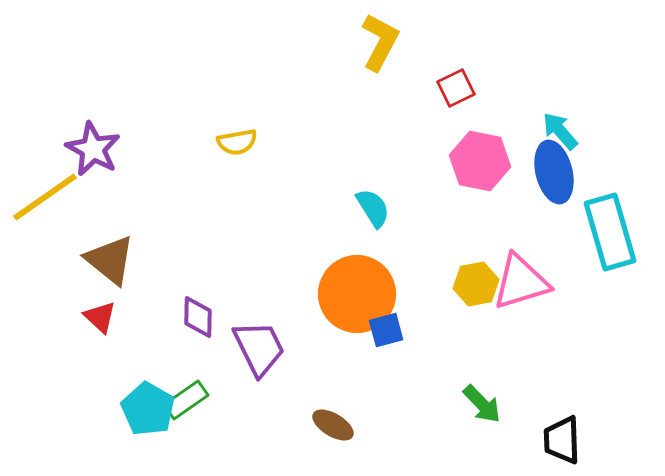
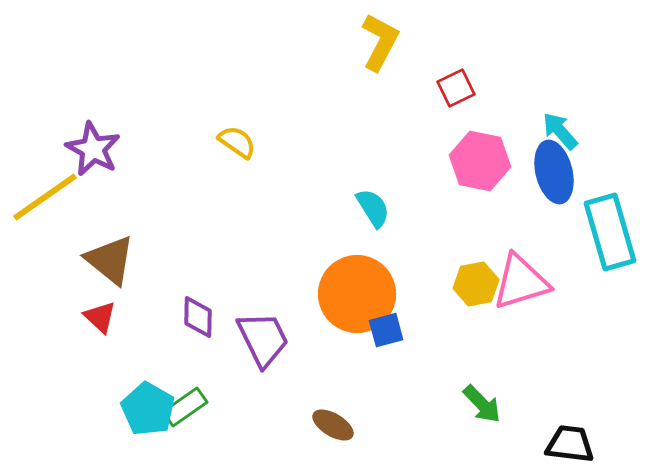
yellow semicircle: rotated 135 degrees counterclockwise
purple trapezoid: moved 4 px right, 9 px up
green rectangle: moved 1 px left, 7 px down
black trapezoid: moved 8 px right, 4 px down; rotated 99 degrees clockwise
